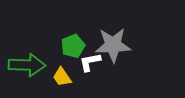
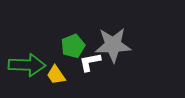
yellow trapezoid: moved 6 px left, 2 px up
